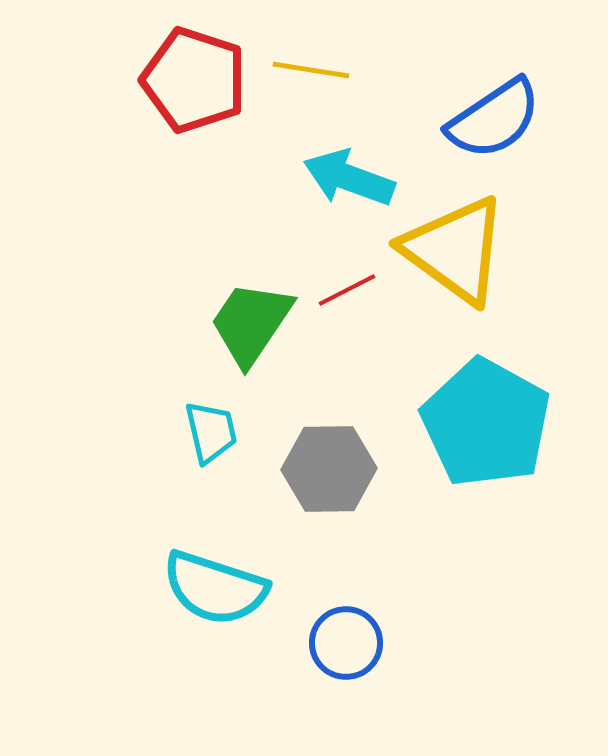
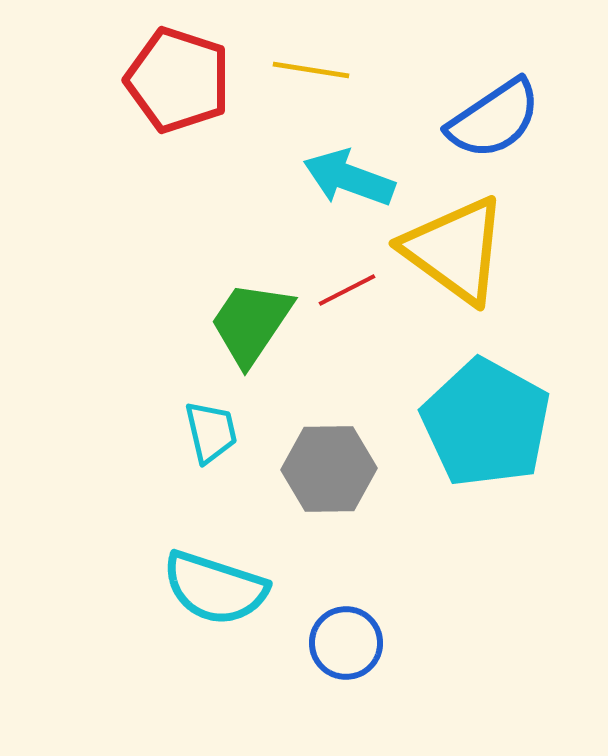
red pentagon: moved 16 px left
